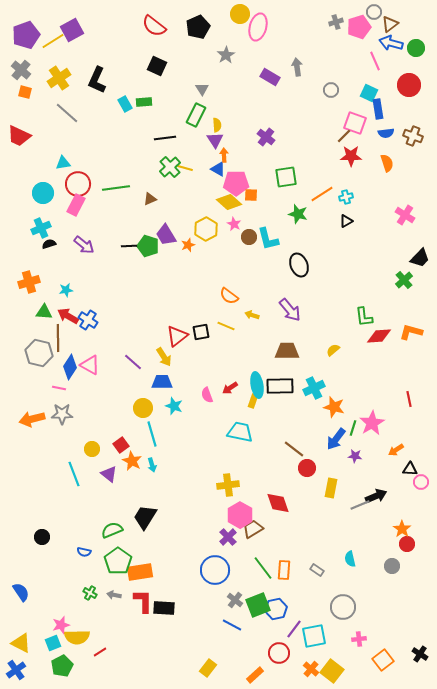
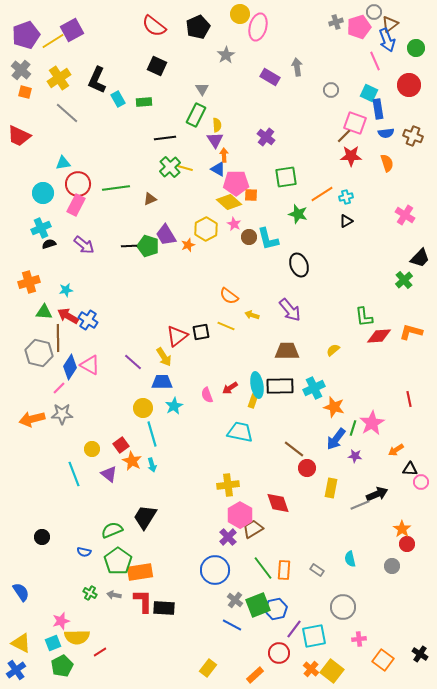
blue arrow at (391, 43): moved 4 px left, 3 px up; rotated 125 degrees counterclockwise
cyan rectangle at (125, 104): moved 7 px left, 5 px up
pink line at (59, 388): rotated 56 degrees counterclockwise
cyan star at (174, 406): rotated 24 degrees clockwise
black arrow at (376, 496): moved 1 px right, 2 px up
pink star at (61, 625): moved 4 px up
orange square at (383, 660): rotated 15 degrees counterclockwise
